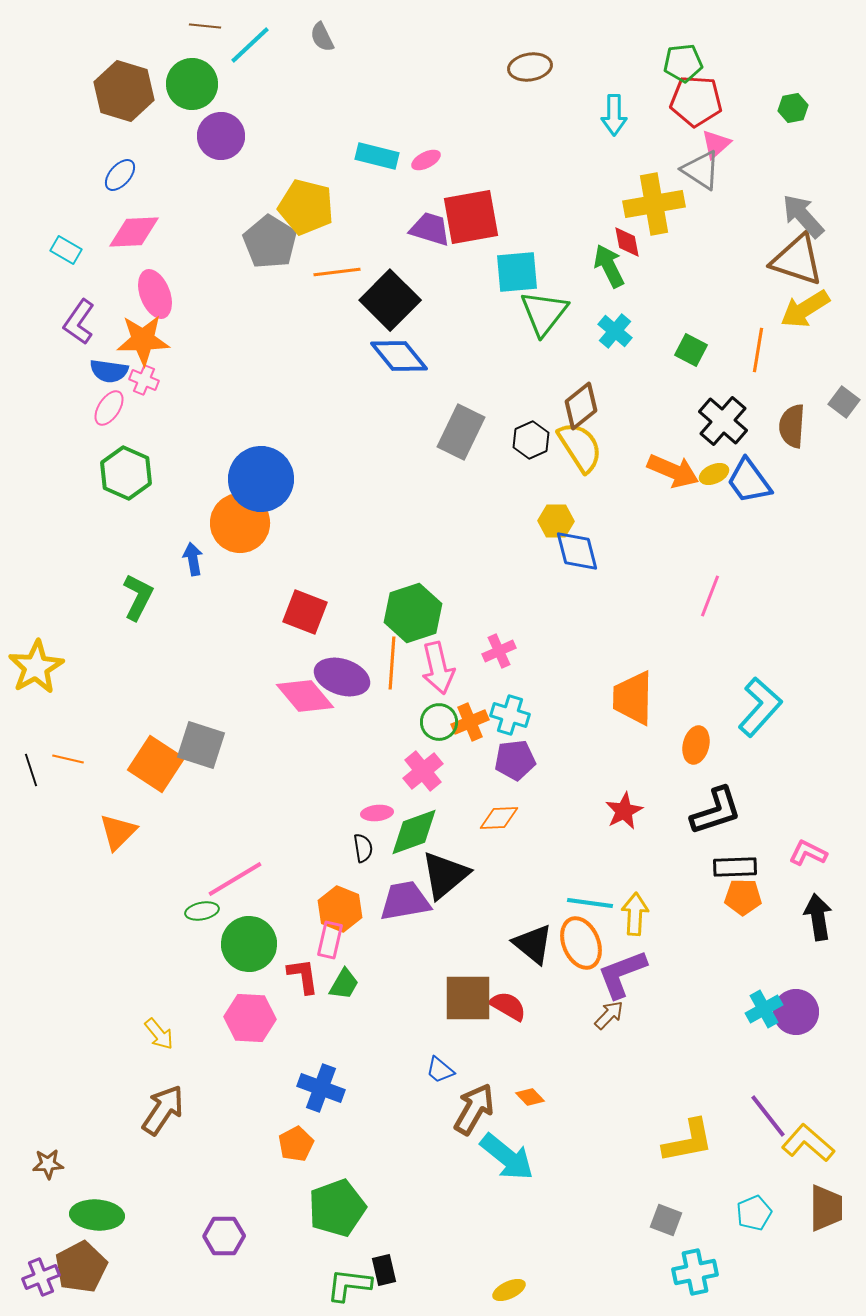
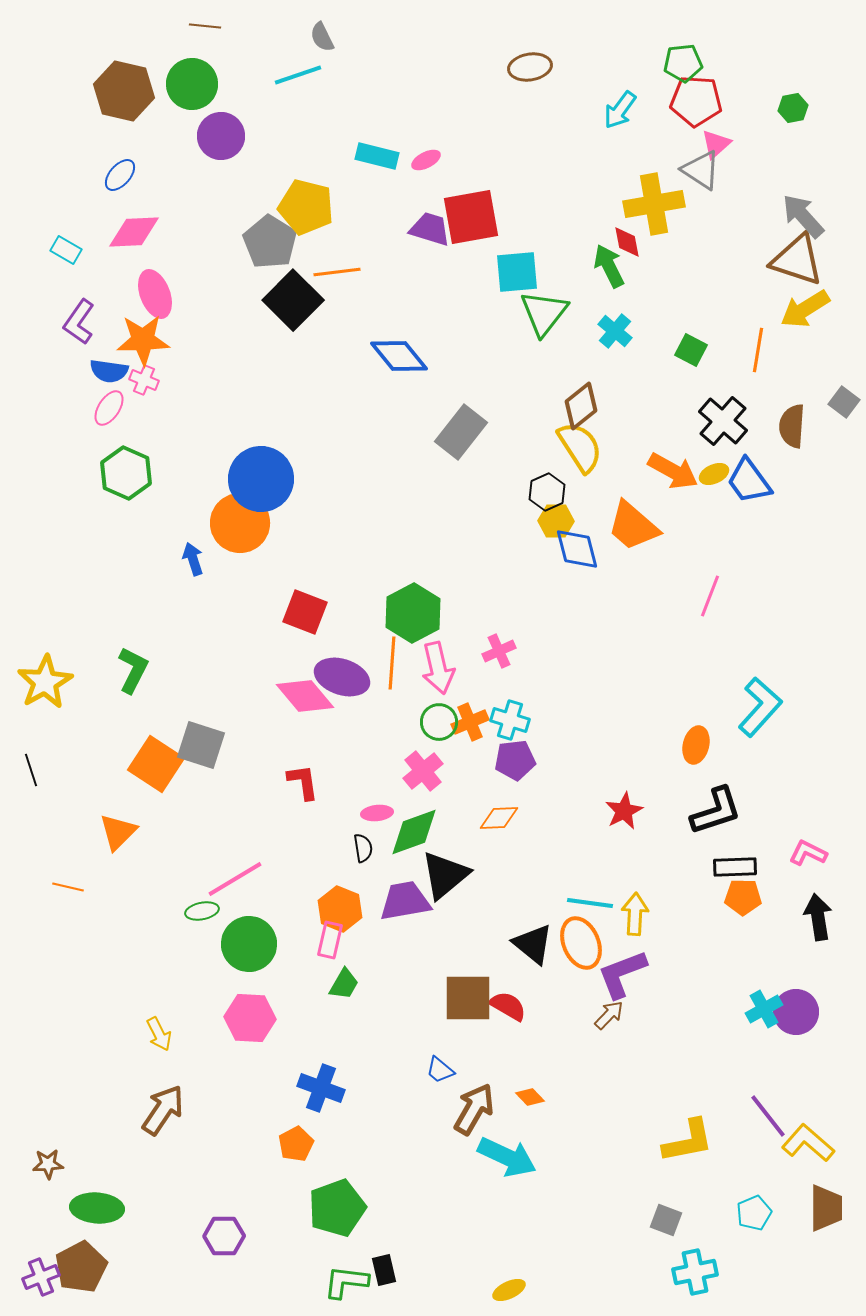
cyan line at (250, 45): moved 48 px right, 30 px down; rotated 24 degrees clockwise
brown hexagon at (124, 91): rotated 4 degrees counterclockwise
cyan arrow at (614, 115): moved 6 px right, 5 px up; rotated 36 degrees clockwise
black square at (390, 300): moved 97 px left
gray rectangle at (461, 432): rotated 12 degrees clockwise
black hexagon at (531, 440): moved 16 px right, 52 px down
orange arrow at (673, 471): rotated 6 degrees clockwise
blue diamond at (577, 551): moved 2 px up
blue arrow at (193, 559): rotated 8 degrees counterclockwise
green L-shape at (138, 597): moved 5 px left, 73 px down
green hexagon at (413, 613): rotated 10 degrees counterclockwise
yellow star at (36, 667): moved 9 px right, 15 px down
orange trapezoid at (633, 698): moved 172 px up; rotated 50 degrees counterclockwise
cyan cross at (510, 715): moved 5 px down
orange line at (68, 759): moved 128 px down
red L-shape at (303, 976): moved 194 px up
yellow arrow at (159, 1034): rotated 12 degrees clockwise
cyan arrow at (507, 1157): rotated 14 degrees counterclockwise
green ellipse at (97, 1215): moved 7 px up
green L-shape at (349, 1285): moved 3 px left, 3 px up
